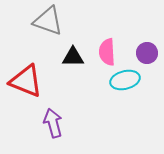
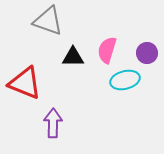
pink semicircle: moved 2 px up; rotated 20 degrees clockwise
red triangle: moved 1 px left, 2 px down
purple arrow: rotated 16 degrees clockwise
